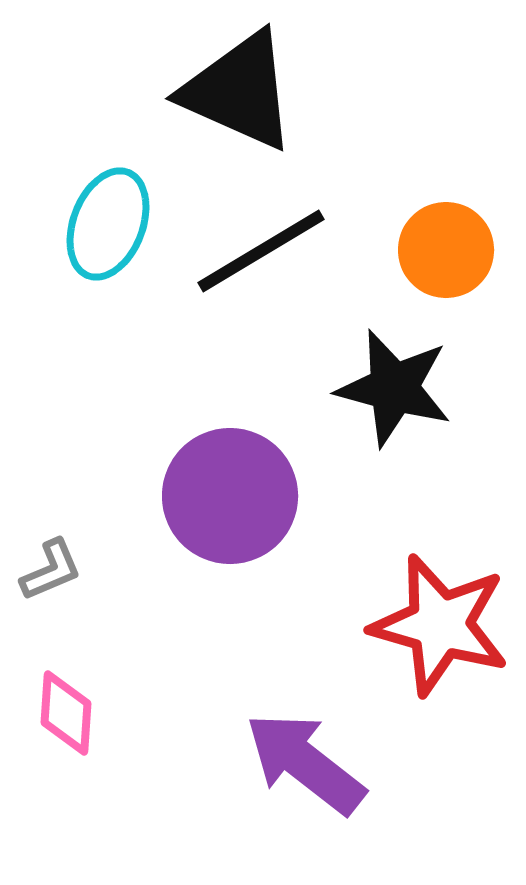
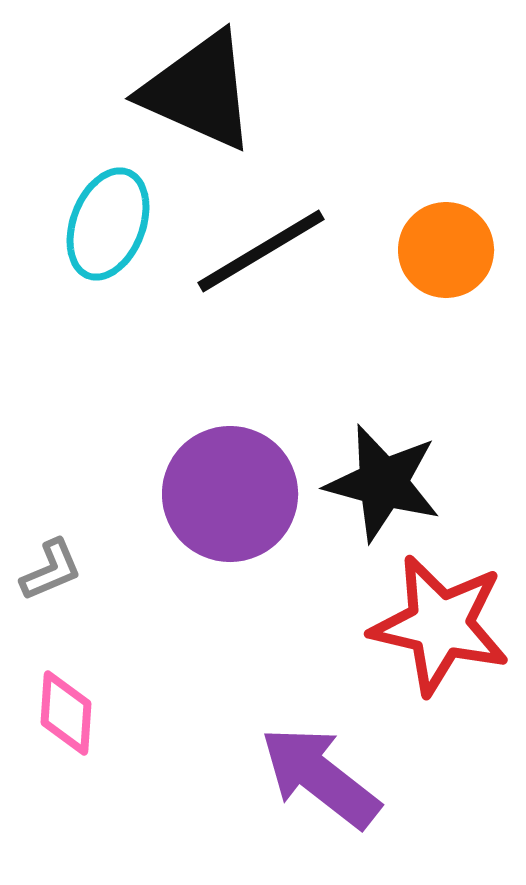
black triangle: moved 40 px left
black star: moved 11 px left, 95 px down
purple circle: moved 2 px up
red star: rotated 3 degrees counterclockwise
purple arrow: moved 15 px right, 14 px down
